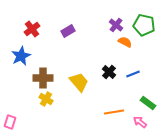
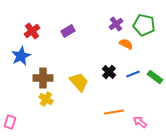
purple cross: moved 1 px up; rotated 16 degrees clockwise
red cross: moved 2 px down
orange semicircle: moved 1 px right, 2 px down
green rectangle: moved 7 px right, 26 px up
